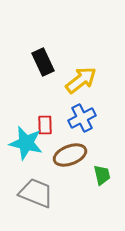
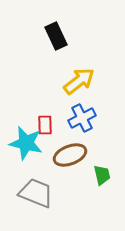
black rectangle: moved 13 px right, 26 px up
yellow arrow: moved 2 px left, 1 px down
